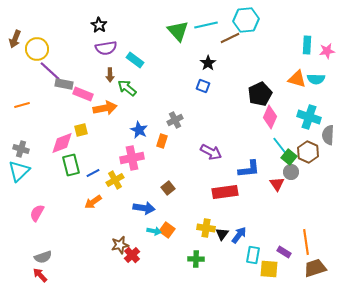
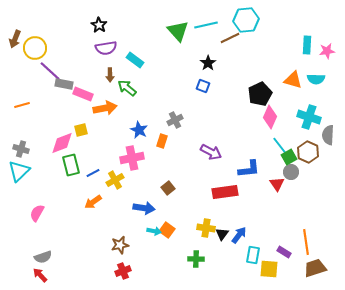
yellow circle at (37, 49): moved 2 px left, 1 px up
orange triangle at (297, 79): moved 4 px left, 1 px down
green square at (289, 157): rotated 21 degrees clockwise
red cross at (132, 255): moved 9 px left, 16 px down; rotated 21 degrees clockwise
